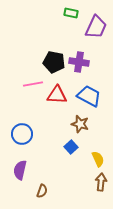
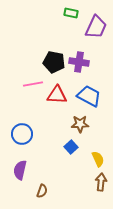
brown star: rotated 18 degrees counterclockwise
